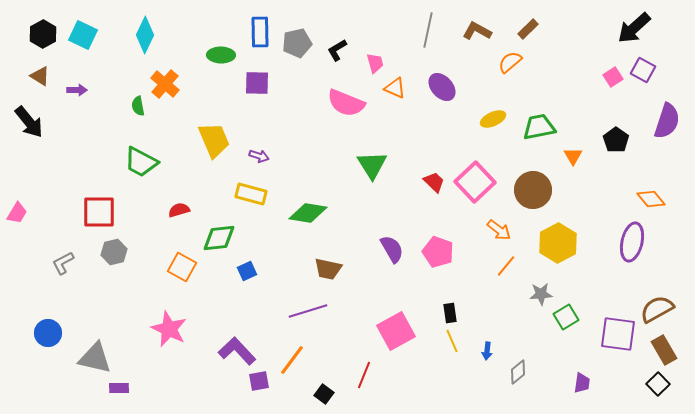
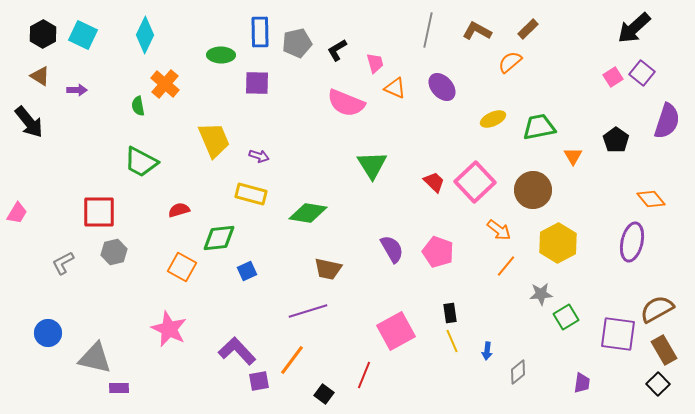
purple square at (643, 70): moved 1 px left, 3 px down; rotated 10 degrees clockwise
